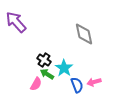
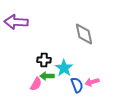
purple arrow: rotated 45 degrees counterclockwise
black cross: rotated 32 degrees counterclockwise
green arrow: moved 2 px down; rotated 32 degrees counterclockwise
pink arrow: moved 2 px left
